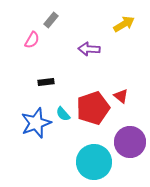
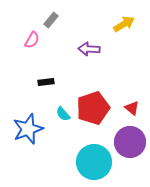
red triangle: moved 11 px right, 12 px down
blue star: moved 8 px left, 6 px down
